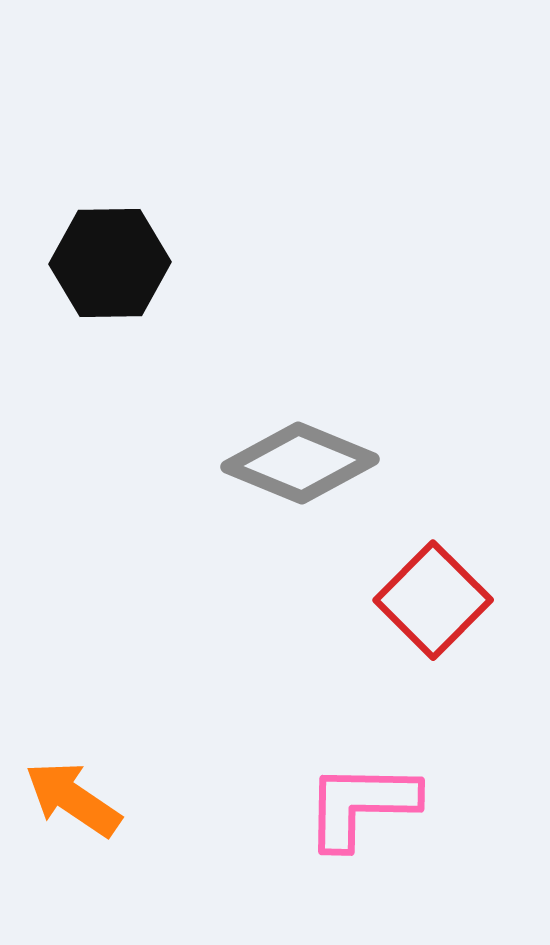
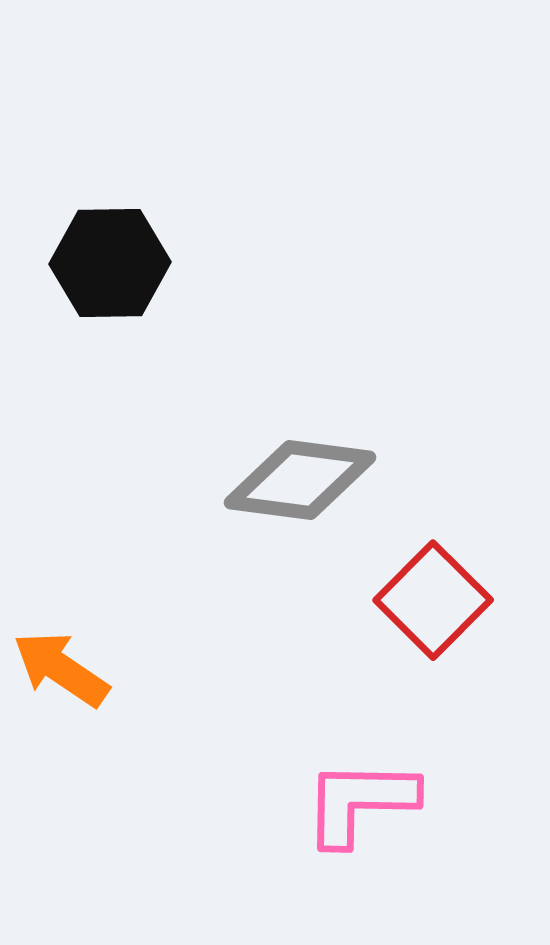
gray diamond: moved 17 px down; rotated 15 degrees counterclockwise
orange arrow: moved 12 px left, 130 px up
pink L-shape: moved 1 px left, 3 px up
